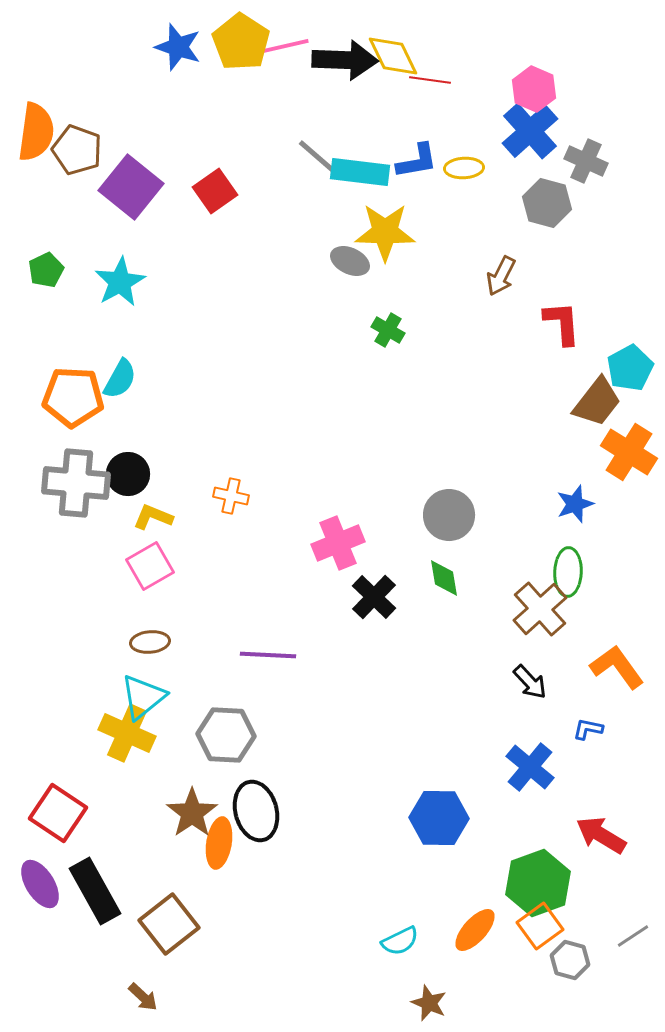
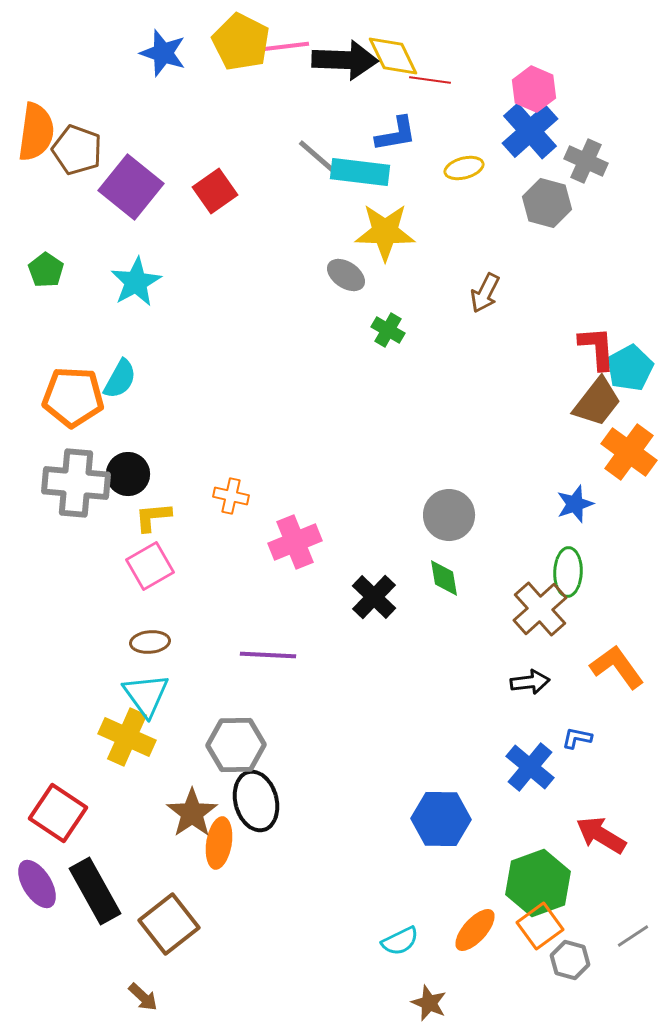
yellow pentagon at (241, 42): rotated 6 degrees counterclockwise
blue star at (178, 47): moved 15 px left, 6 px down
pink line at (281, 47): rotated 6 degrees clockwise
blue L-shape at (417, 161): moved 21 px left, 27 px up
yellow ellipse at (464, 168): rotated 12 degrees counterclockwise
gray ellipse at (350, 261): moved 4 px left, 14 px down; rotated 9 degrees clockwise
green pentagon at (46, 270): rotated 12 degrees counterclockwise
brown arrow at (501, 276): moved 16 px left, 17 px down
cyan star at (120, 282): moved 16 px right
red L-shape at (562, 323): moved 35 px right, 25 px down
orange cross at (629, 452): rotated 4 degrees clockwise
yellow L-shape at (153, 517): rotated 27 degrees counterclockwise
pink cross at (338, 543): moved 43 px left, 1 px up
black arrow at (530, 682): rotated 54 degrees counterclockwise
cyan triangle at (143, 697): moved 3 px right, 2 px up; rotated 27 degrees counterclockwise
blue L-shape at (588, 729): moved 11 px left, 9 px down
yellow cross at (127, 733): moved 4 px down
gray hexagon at (226, 735): moved 10 px right, 10 px down; rotated 4 degrees counterclockwise
black ellipse at (256, 811): moved 10 px up
blue hexagon at (439, 818): moved 2 px right, 1 px down
purple ellipse at (40, 884): moved 3 px left
